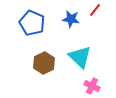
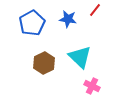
blue star: moved 3 px left
blue pentagon: rotated 20 degrees clockwise
